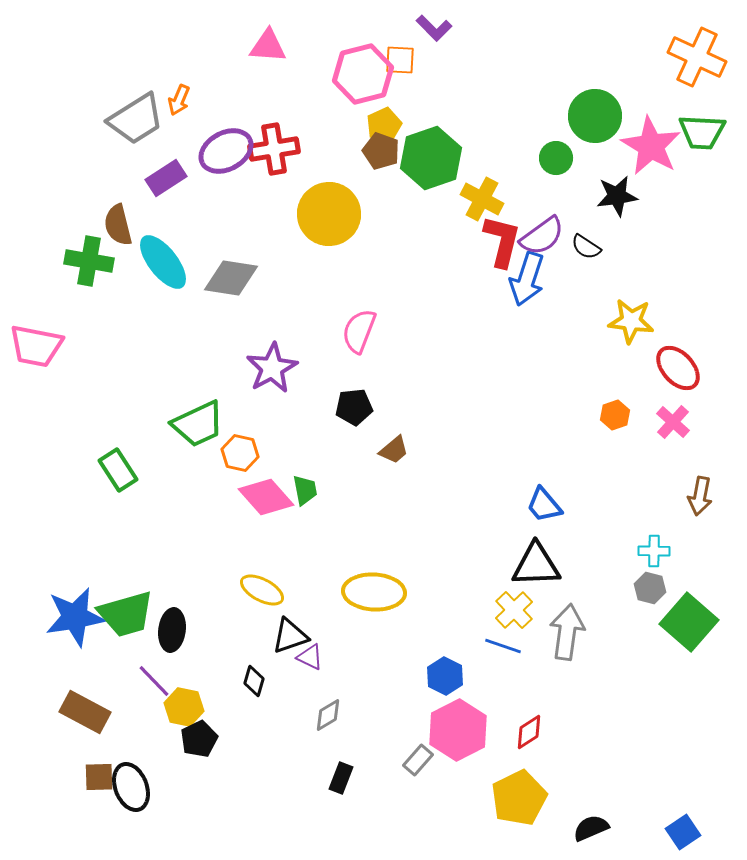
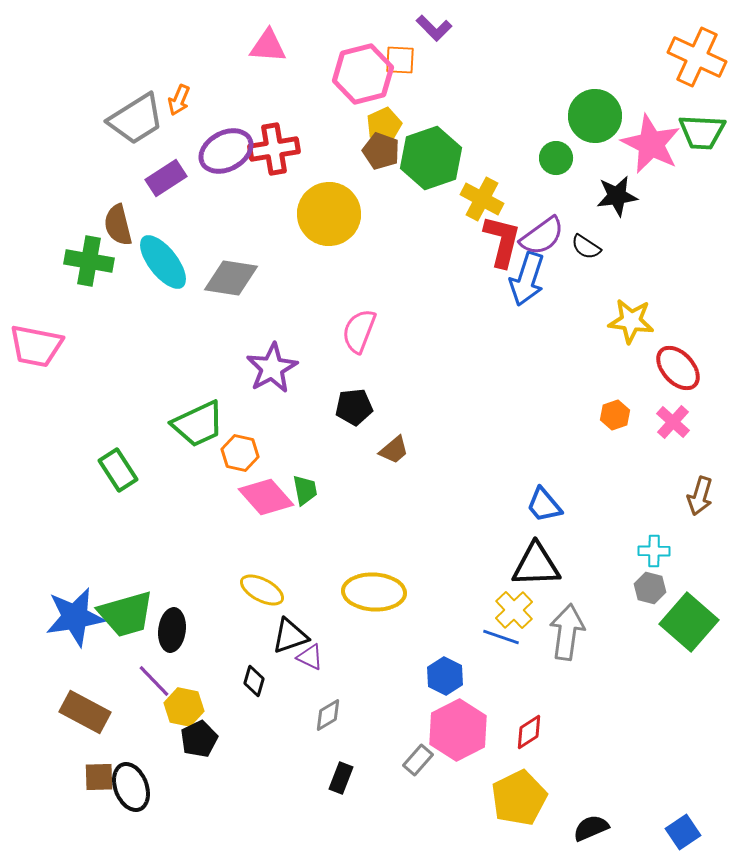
pink star at (651, 146): moved 2 px up; rotated 4 degrees counterclockwise
brown arrow at (700, 496): rotated 6 degrees clockwise
blue line at (503, 646): moved 2 px left, 9 px up
